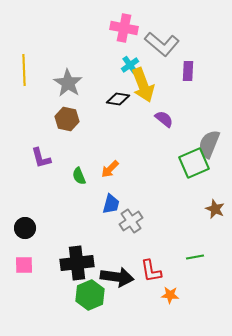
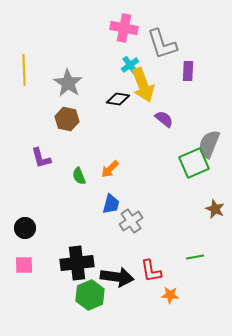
gray L-shape: rotated 32 degrees clockwise
